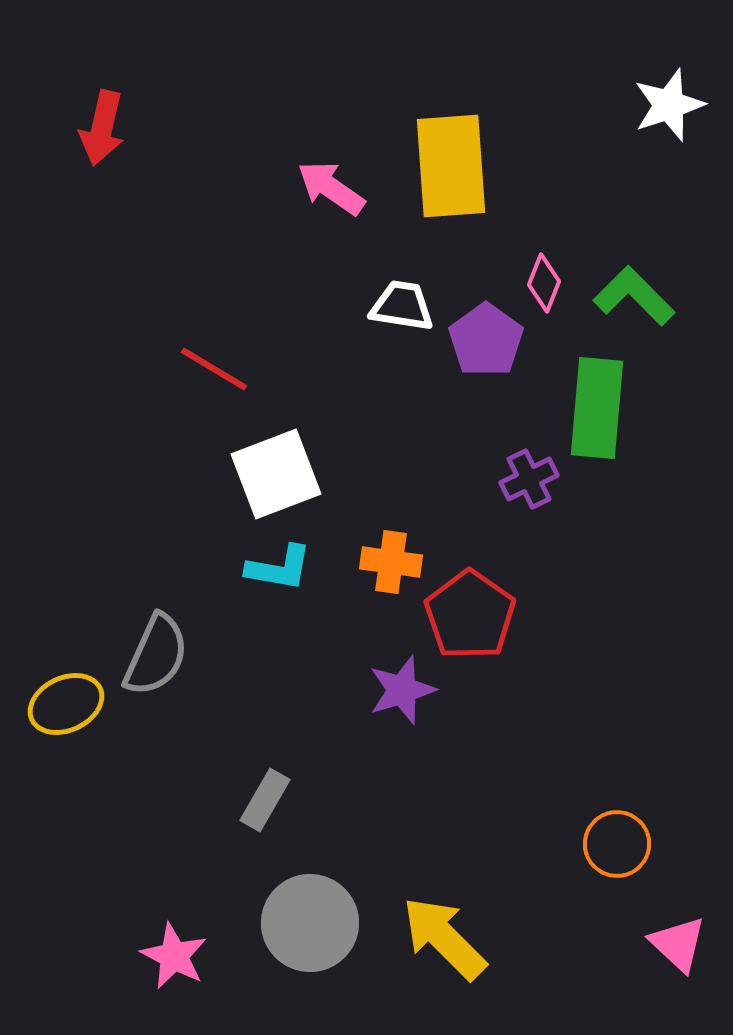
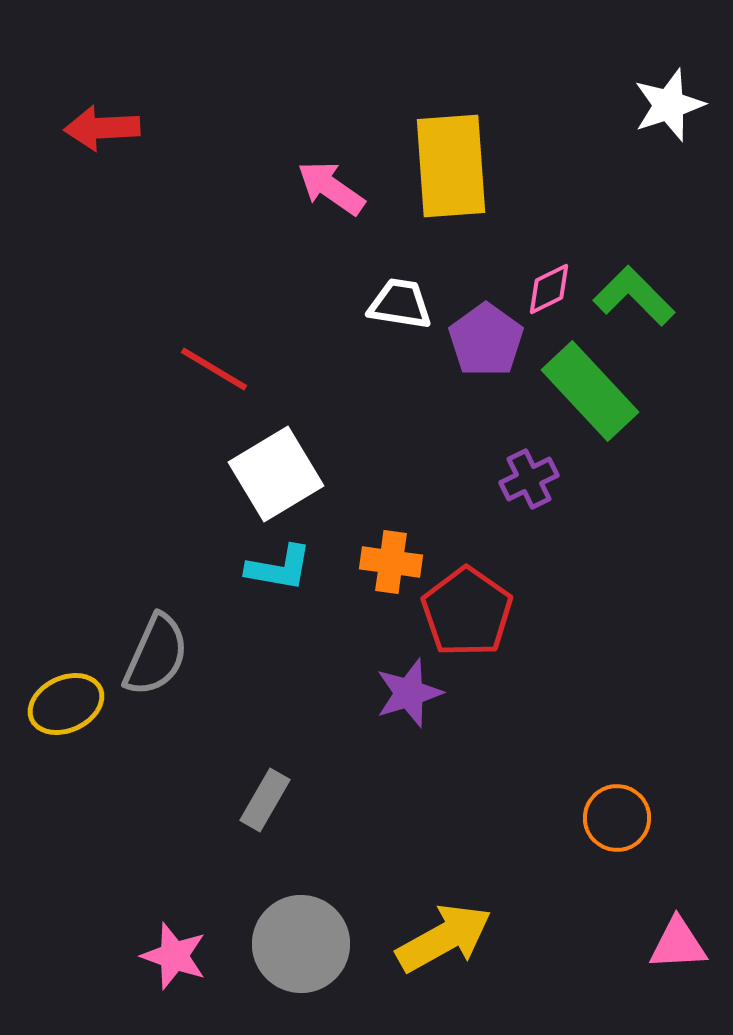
red arrow: rotated 74 degrees clockwise
pink diamond: moved 5 px right, 6 px down; rotated 42 degrees clockwise
white trapezoid: moved 2 px left, 2 px up
green rectangle: moved 7 px left, 17 px up; rotated 48 degrees counterclockwise
white square: rotated 10 degrees counterclockwise
red pentagon: moved 3 px left, 3 px up
purple star: moved 7 px right, 3 px down
orange circle: moved 26 px up
gray circle: moved 9 px left, 21 px down
yellow arrow: rotated 106 degrees clockwise
pink triangle: rotated 46 degrees counterclockwise
pink star: rotated 8 degrees counterclockwise
